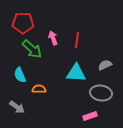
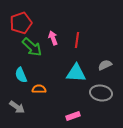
red pentagon: moved 2 px left; rotated 20 degrees counterclockwise
green arrow: moved 2 px up
cyan semicircle: moved 1 px right
pink rectangle: moved 17 px left
